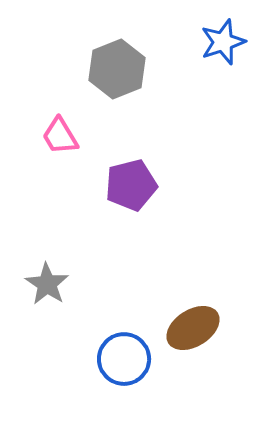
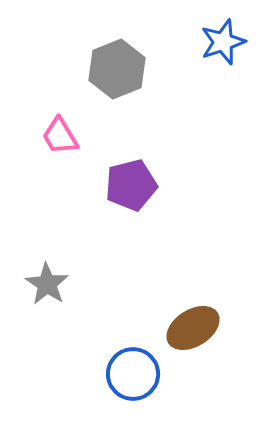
blue circle: moved 9 px right, 15 px down
